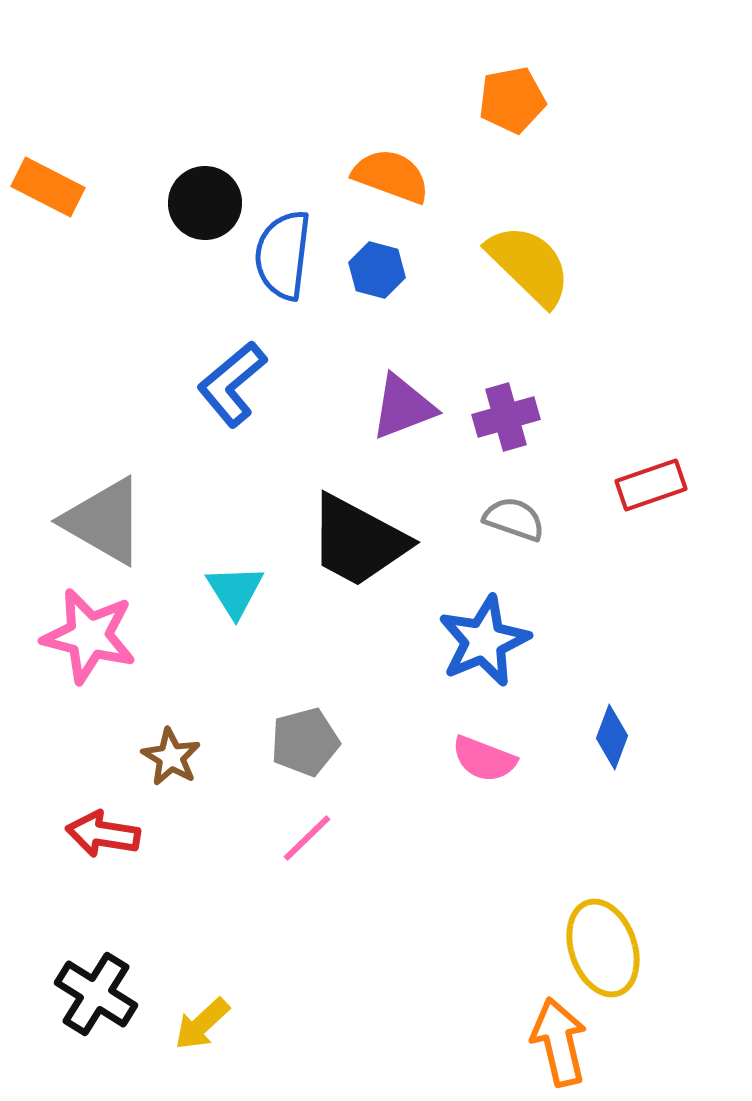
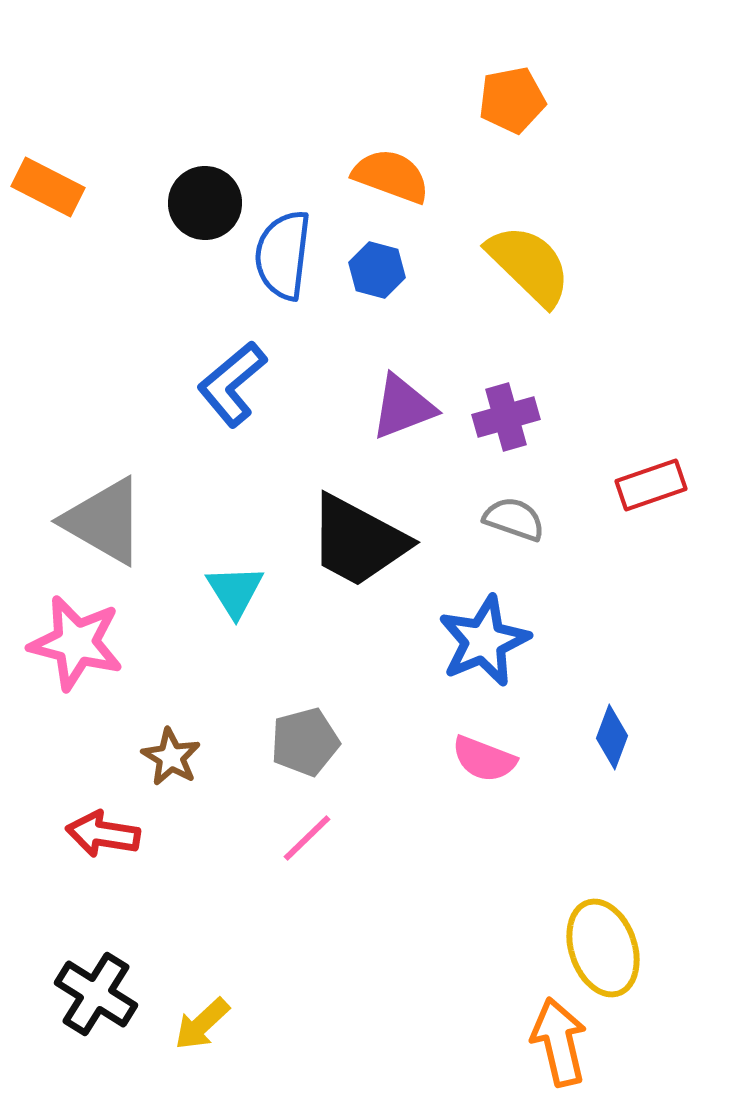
pink star: moved 13 px left, 7 px down
